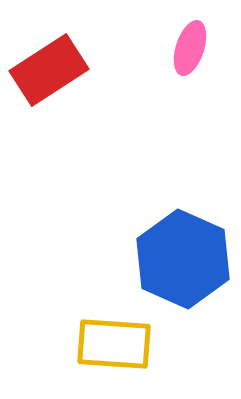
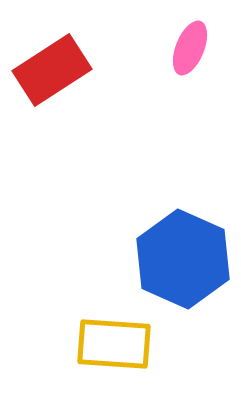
pink ellipse: rotated 4 degrees clockwise
red rectangle: moved 3 px right
